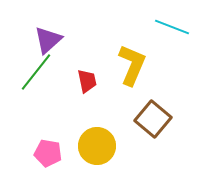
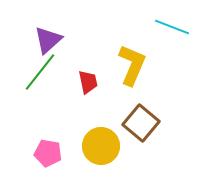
green line: moved 4 px right
red trapezoid: moved 1 px right, 1 px down
brown square: moved 12 px left, 4 px down
yellow circle: moved 4 px right
